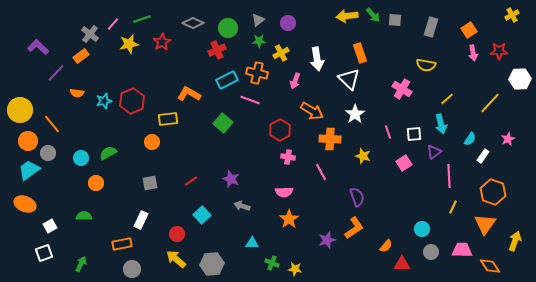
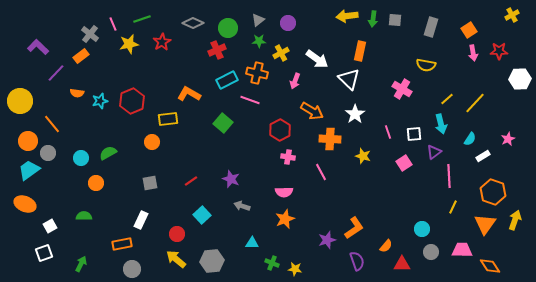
green arrow at (373, 15): moved 4 px down; rotated 49 degrees clockwise
pink line at (113, 24): rotated 64 degrees counterclockwise
orange rectangle at (360, 53): moved 2 px up; rotated 30 degrees clockwise
white arrow at (317, 59): rotated 45 degrees counterclockwise
cyan star at (104, 101): moved 4 px left
yellow line at (490, 103): moved 15 px left
yellow circle at (20, 110): moved 9 px up
white rectangle at (483, 156): rotated 24 degrees clockwise
purple semicircle at (357, 197): moved 64 px down
orange star at (289, 219): moved 4 px left; rotated 12 degrees clockwise
yellow arrow at (515, 241): moved 21 px up
gray hexagon at (212, 264): moved 3 px up
